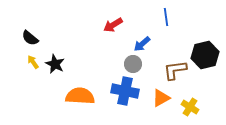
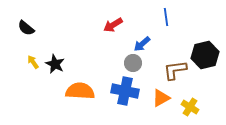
black semicircle: moved 4 px left, 10 px up
gray circle: moved 1 px up
orange semicircle: moved 5 px up
